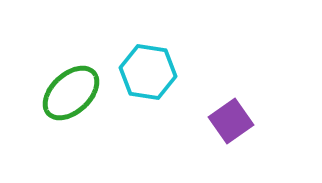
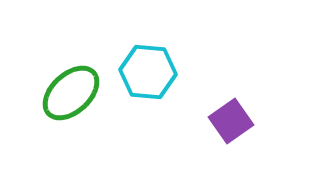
cyan hexagon: rotated 4 degrees counterclockwise
